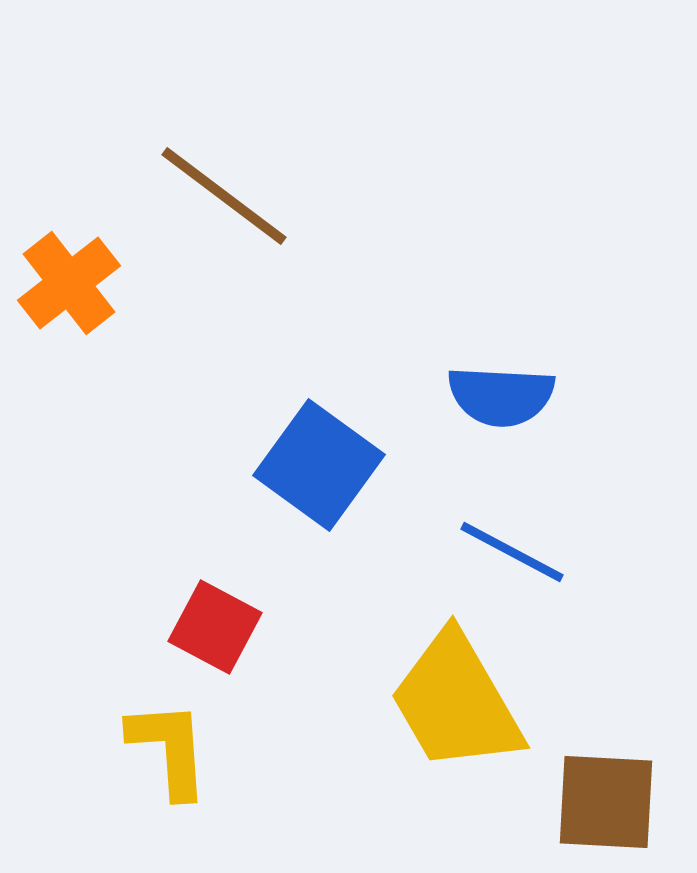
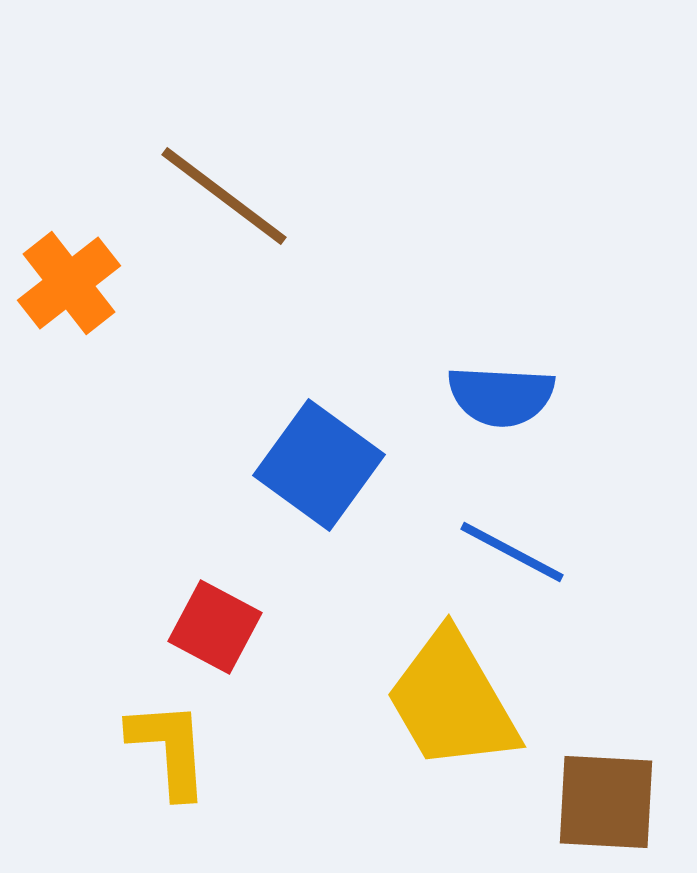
yellow trapezoid: moved 4 px left, 1 px up
